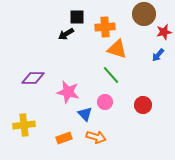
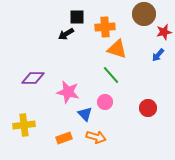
red circle: moved 5 px right, 3 px down
